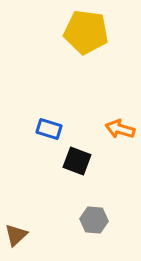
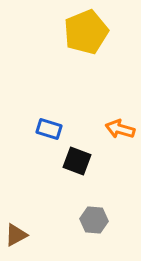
yellow pentagon: rotated 30 degrees counterclockwise
brown triangle: rotated 15 degrees clockwise
